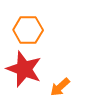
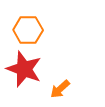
orange arrow: moved 2 px down
